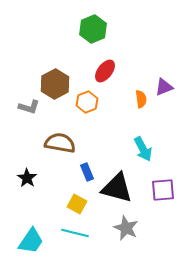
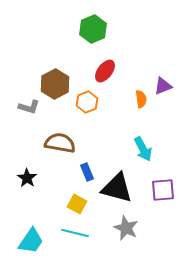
purple triangle: moved 1 px left, 1 px up
